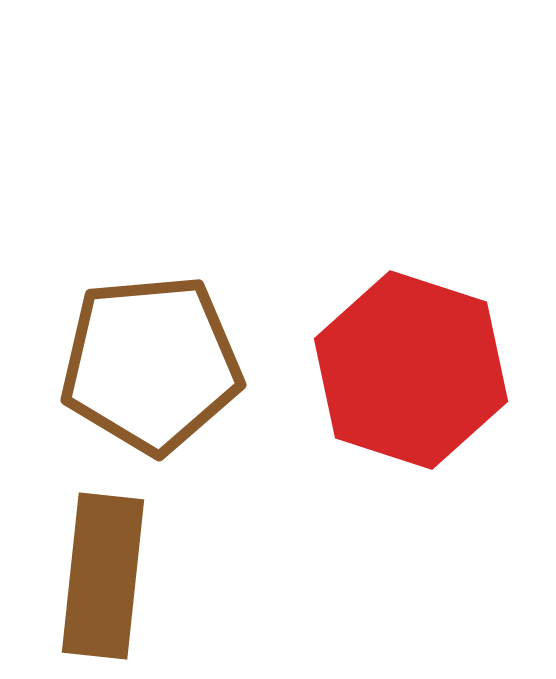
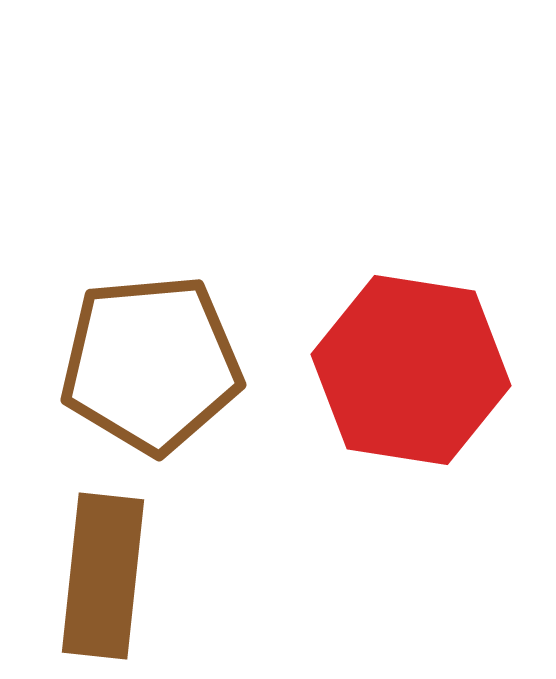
red hexagon: rotated 9 degrees counterclockwise
